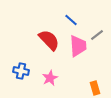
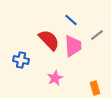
pink trapezoid: moved 5 px left
blue cross: moved 11 px up
pink star: moved 5 px right
